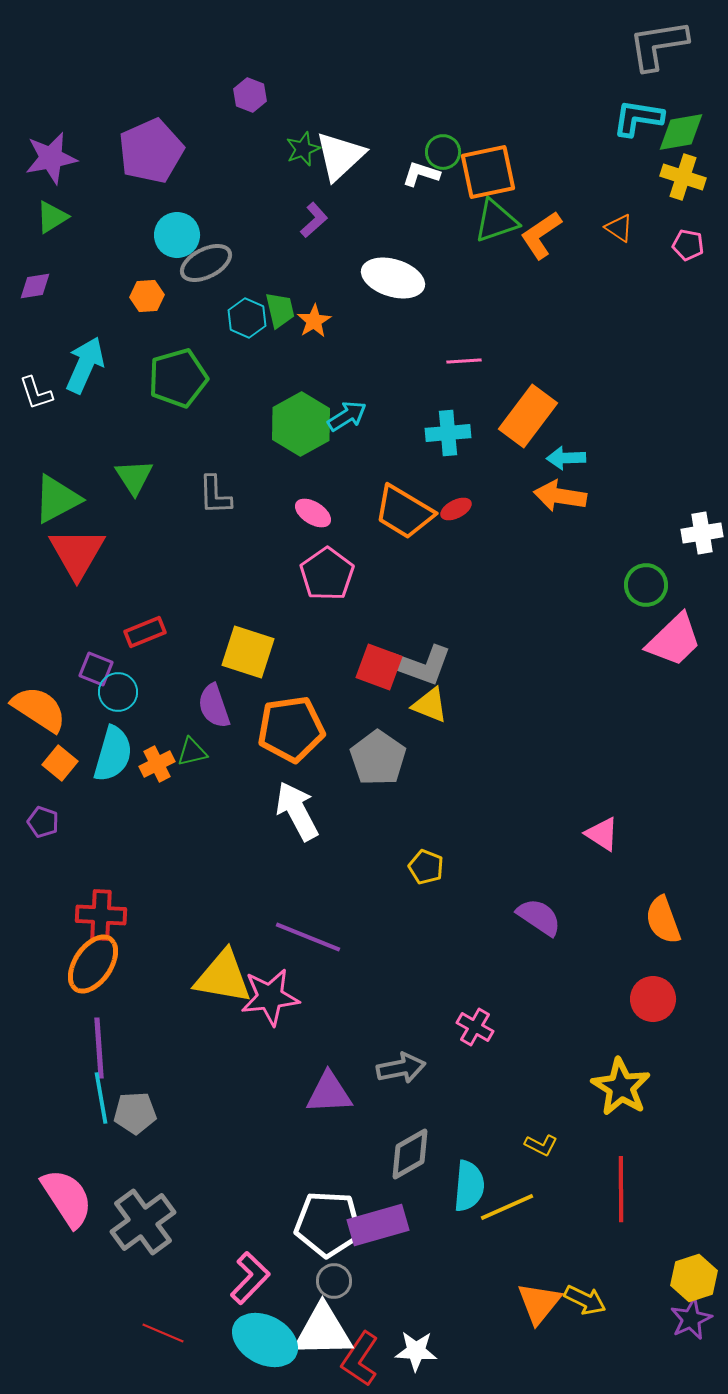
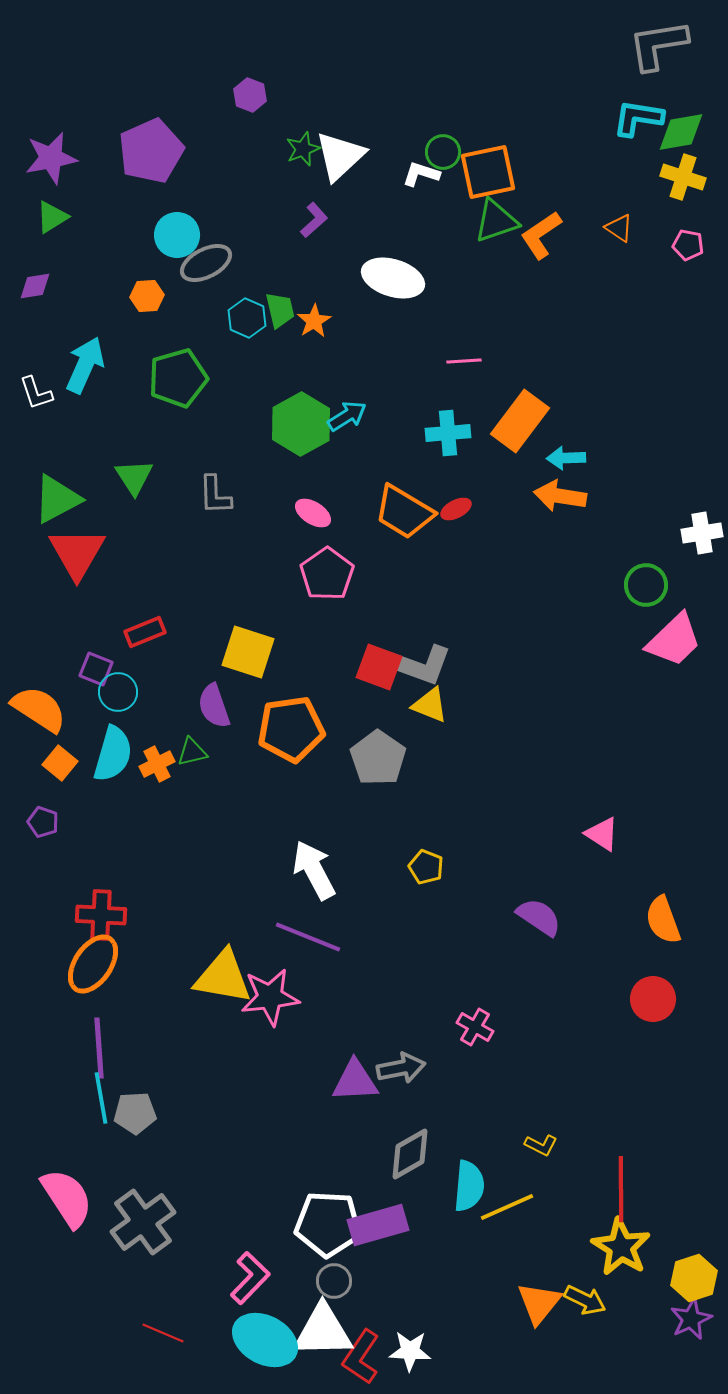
orange rectangle at (528, 416): moved 8 px left, 5 px down
white arrow at (297, 811): moved 17 px right, 59 px down
yellow star at (621, 1087): moved 160 px down
purple triangle at (329, 1093): moved 26 px right, 12 px up
white star at (416, 1351): moved 6 px left
red L-shape at (360, 1359): moved 1 px right, 2 px up
